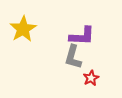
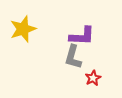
yellow star: rotated 12 degrees clockwise
red star: moved 2 px right
